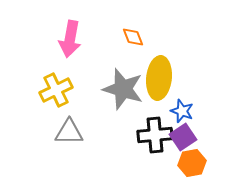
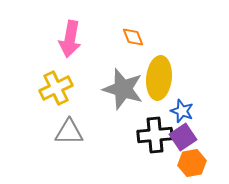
yellow cross: moved 2 px up
